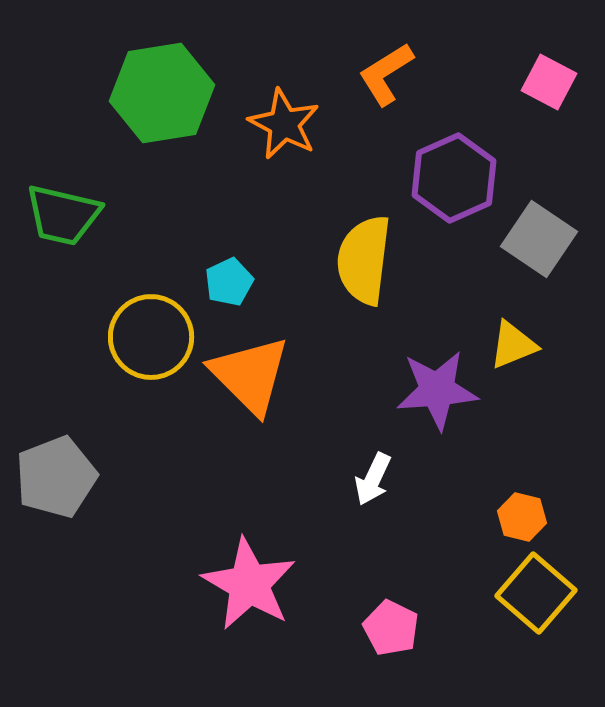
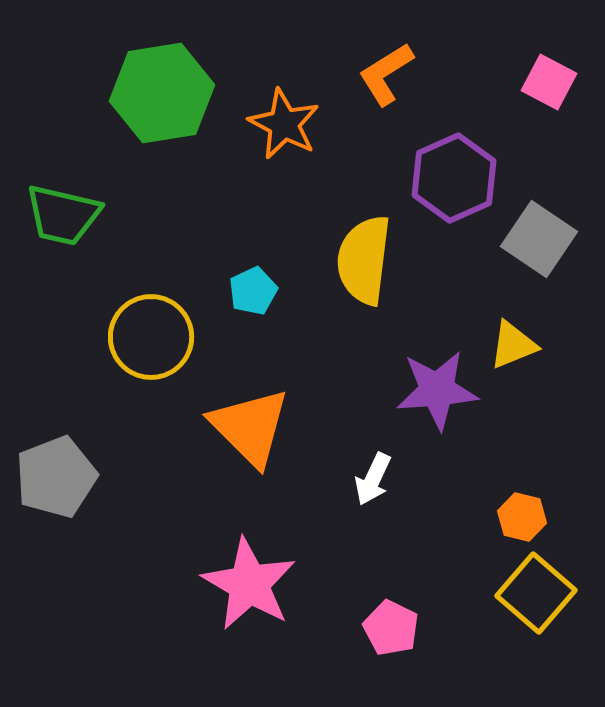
cyan pentagon: moved 24 px right, 9 px down
orange triangle: moved 52 px down
